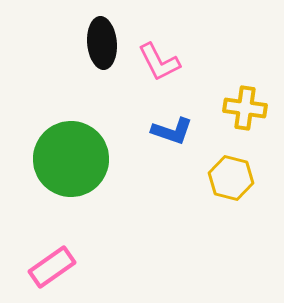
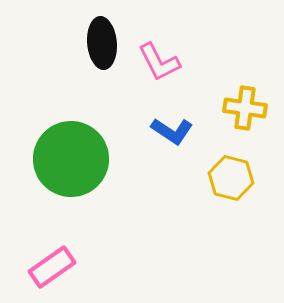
blue L-shape: rotated 15 degrees clockwise
